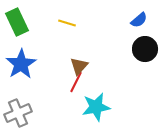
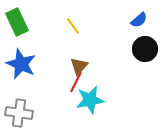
yellow line: moved 6 px right, 3 px down; rotated 36 degrees clockwise
blue star: rotated 16 degrees counterclockwise
cyan star: moved 6 px left, 7 px up
gray cross: moved 1 px right; rotated 32 degrees clockwise
